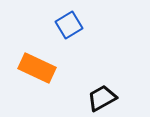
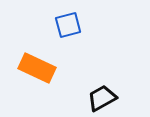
blue square: moved 1 px left; rotated 16 degrees clockwise
